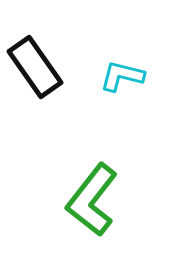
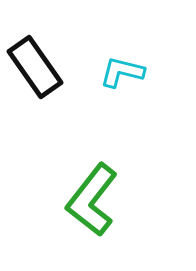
cyan L-shape: moved 4 px up
